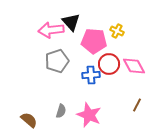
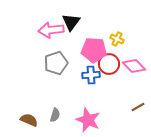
black triangle: rotated 18 degrees clockwise
yellow cross: moved 8 px down
pink pentagon: moved 9 px down
gray pentagon: moved 1 px left, 2 px down
pink diamond: rotated 15 degrees counterclockwise
brown line: moved 1 px right, 2 px down; rotated 32 degrees clockwise
gray semicircle: moved 6 px left, 4 px down
pink star: moved 1 px left, 5 px down
brown semicircle: rotated 18 degrees counterclockwise
